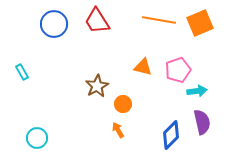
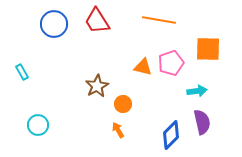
orange square: moved 8 px right, 26 px down; rotated 24 degrees clockwise
pink pentagon: moved 7 px left, 7 px up
cyan circle: moved 1 px right, 13 px up
